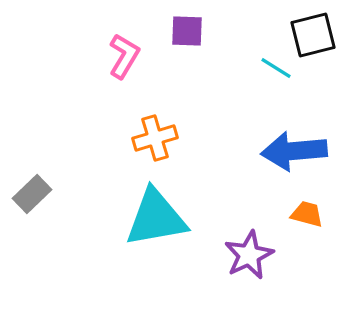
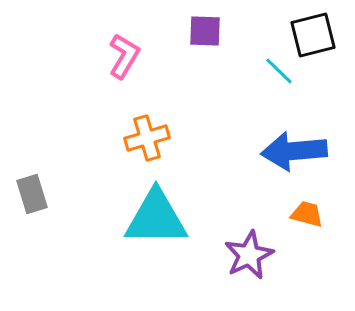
purple square: moved 18 px right
cyan line: moved 3 px right, 3 px down; rotated 12 degrees clockwise
orange cross: moved 8 px left
gray rectangle: rotated 63 degrees counterclockwise
cyan triangle: rotated 10 degrees clockwise
